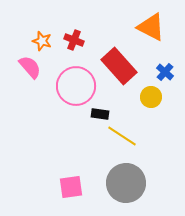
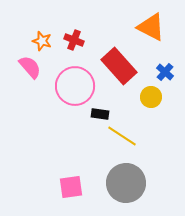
pink circle: moved 1 px left
